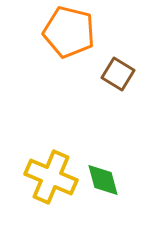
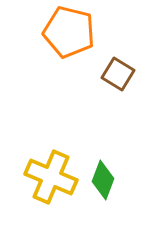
green diamond: rotated 36 degrees clockwise
